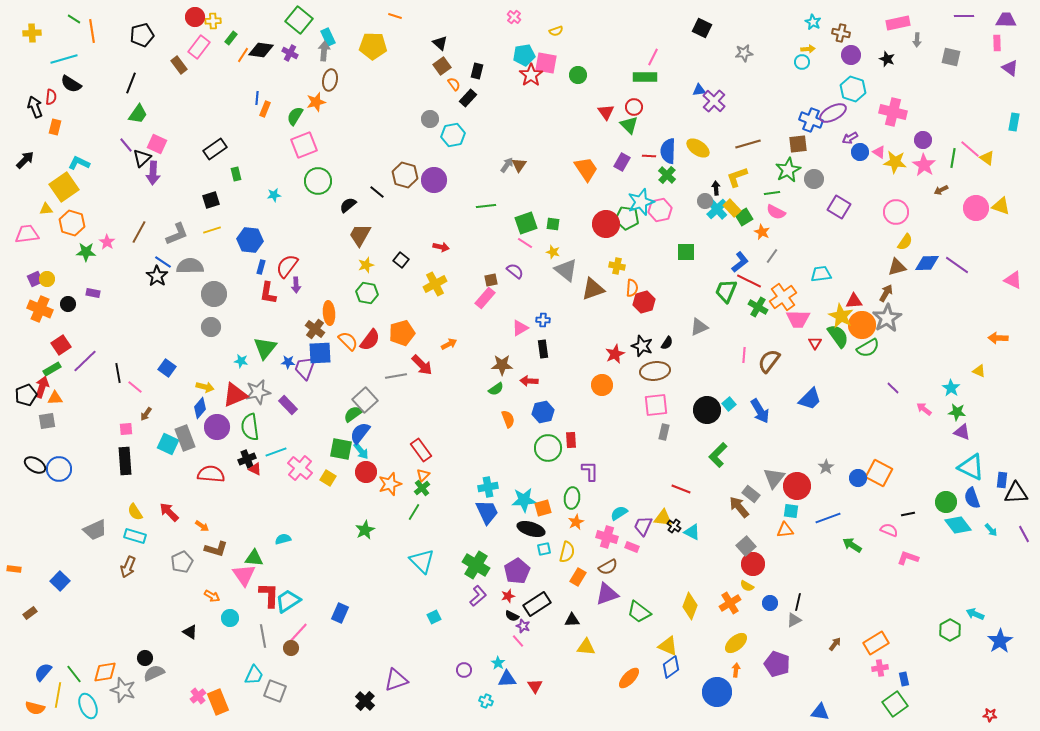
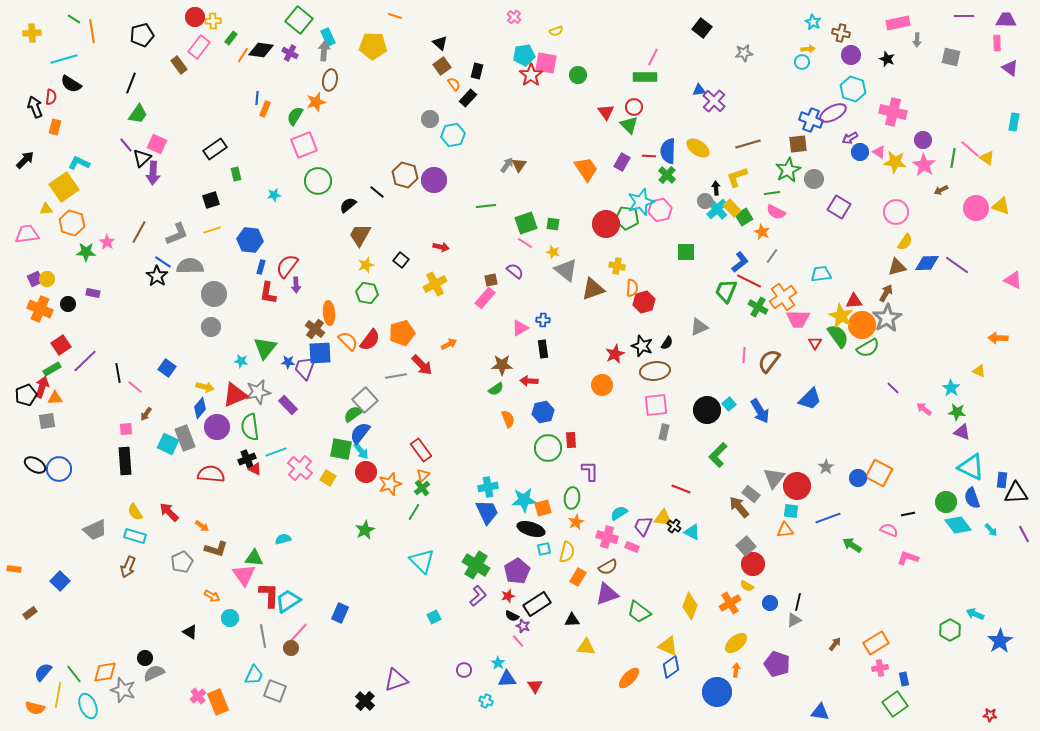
black square at (702, 28): rotated 12 degrees clockwise
